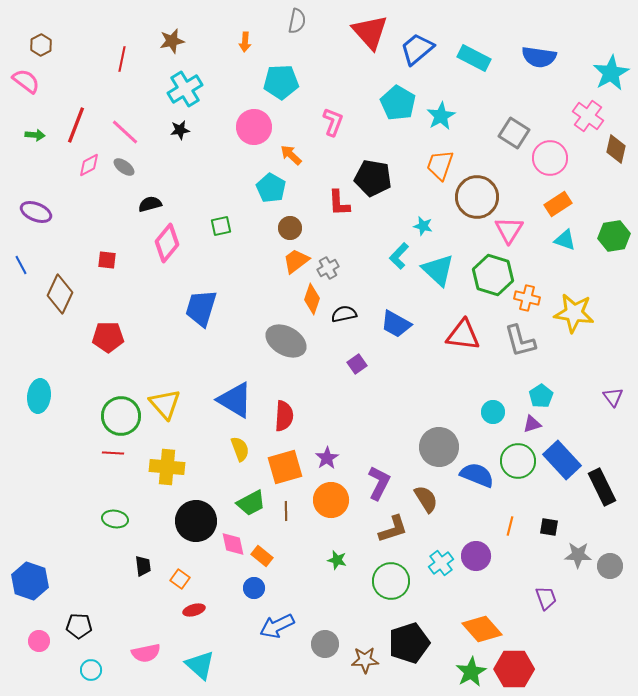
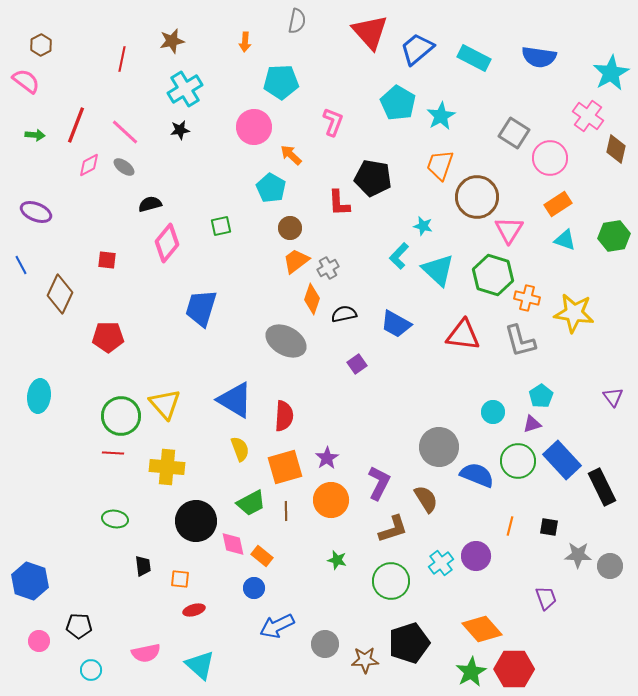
orange square at (180, 579): rotated 30 degrees counterclockwise
